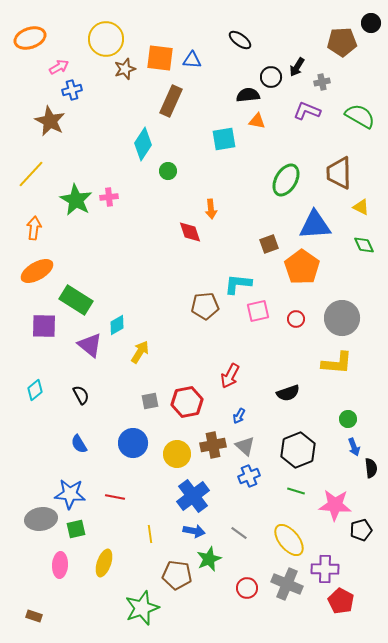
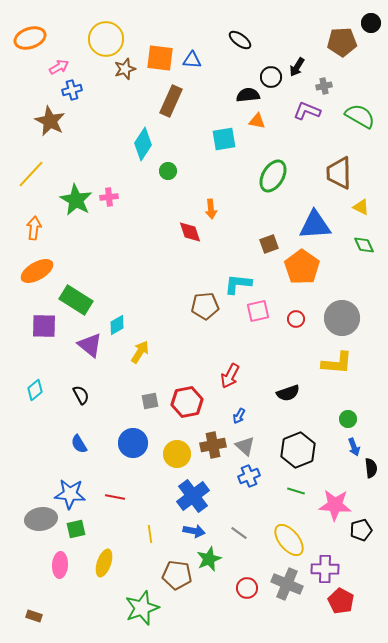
gray cross at (322, 82): moved 2 px right, 4 px down
green ellipse at (286, 180): moved 13 px left, 4 px up
